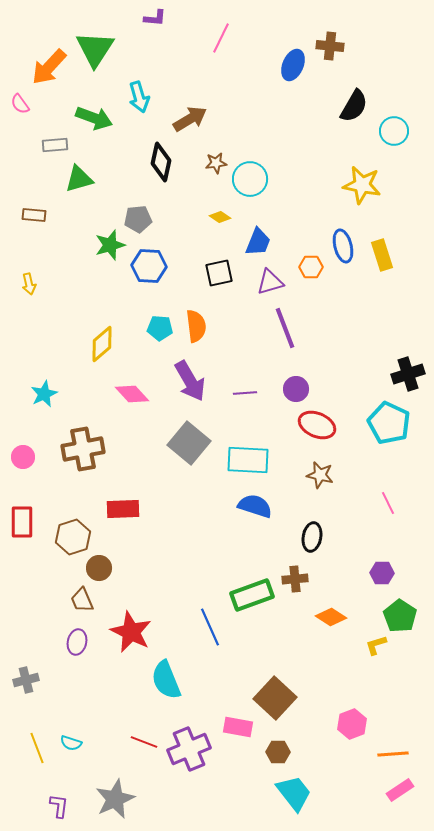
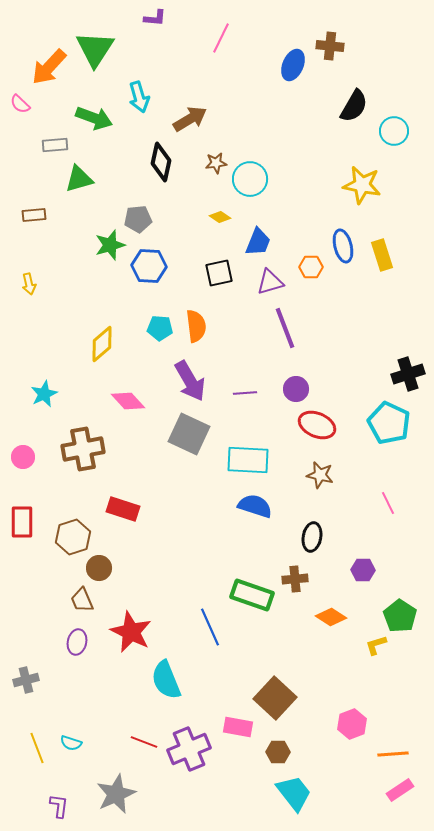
pink semicircle at (20, 104): rotated 10 degrees counterclockwise
brown rectangle at (34, 215): rotated 10 degrees counterclockwise
pink diamond at (132, 394): moved 4 px left, 7 px down
gray square at (189, 443): moved 9 px up; rotated 15 degrees counterclockwise
red rectangle at (123, 509): rotated 20 degrees clockwise
purple hexagon at (382, 573): moved 19 px left, 3 px up
green rectangle at (252, 595): rotated 39 degrees clockwise
gray star at (115, 799): moved 1 px right, 5 px up
